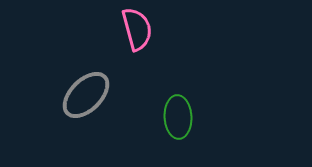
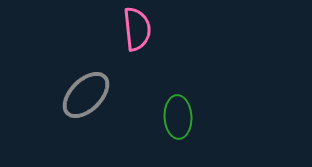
pink semicircle: rotated 9 degrees clockwise
